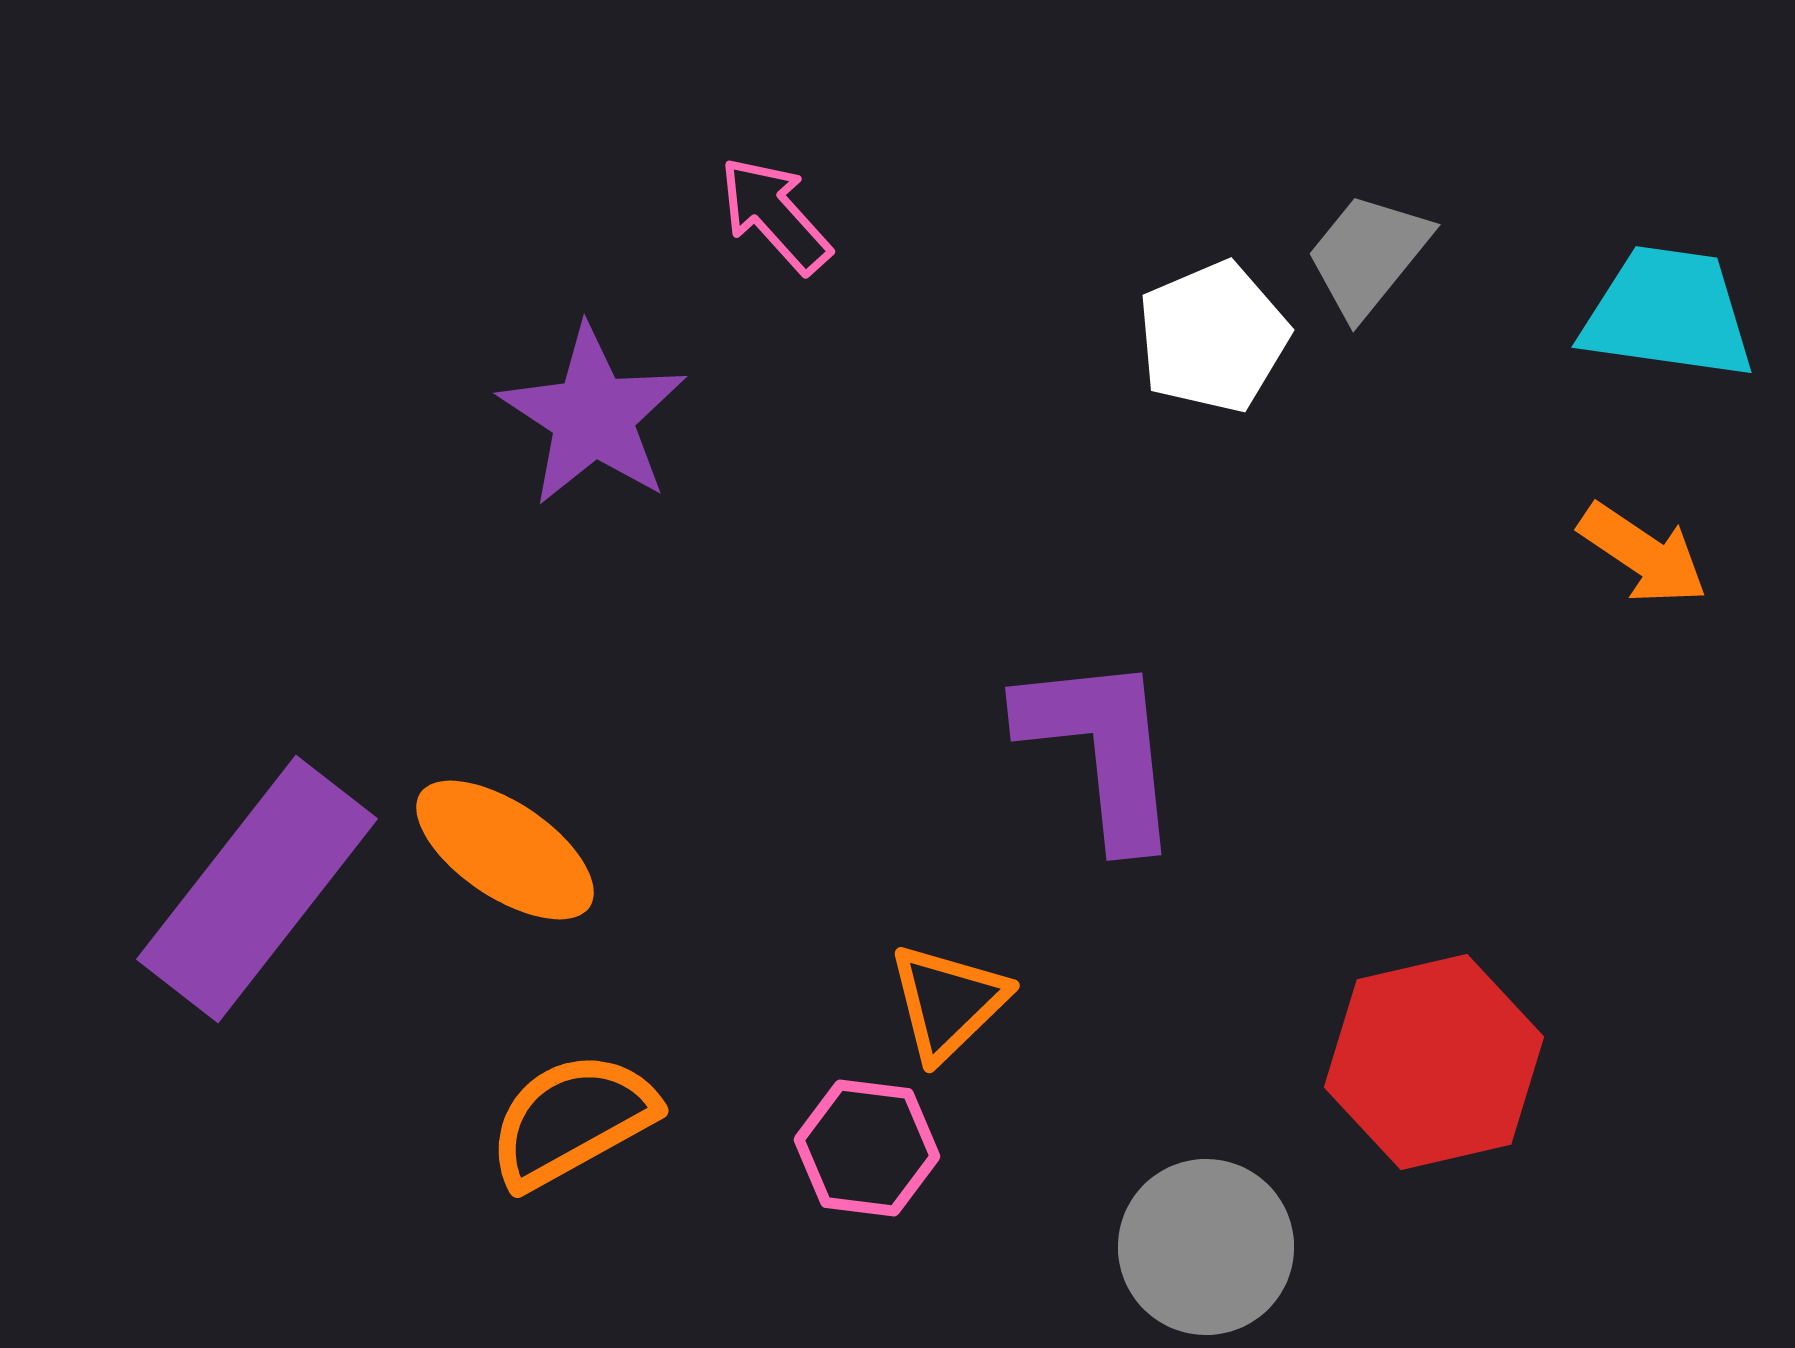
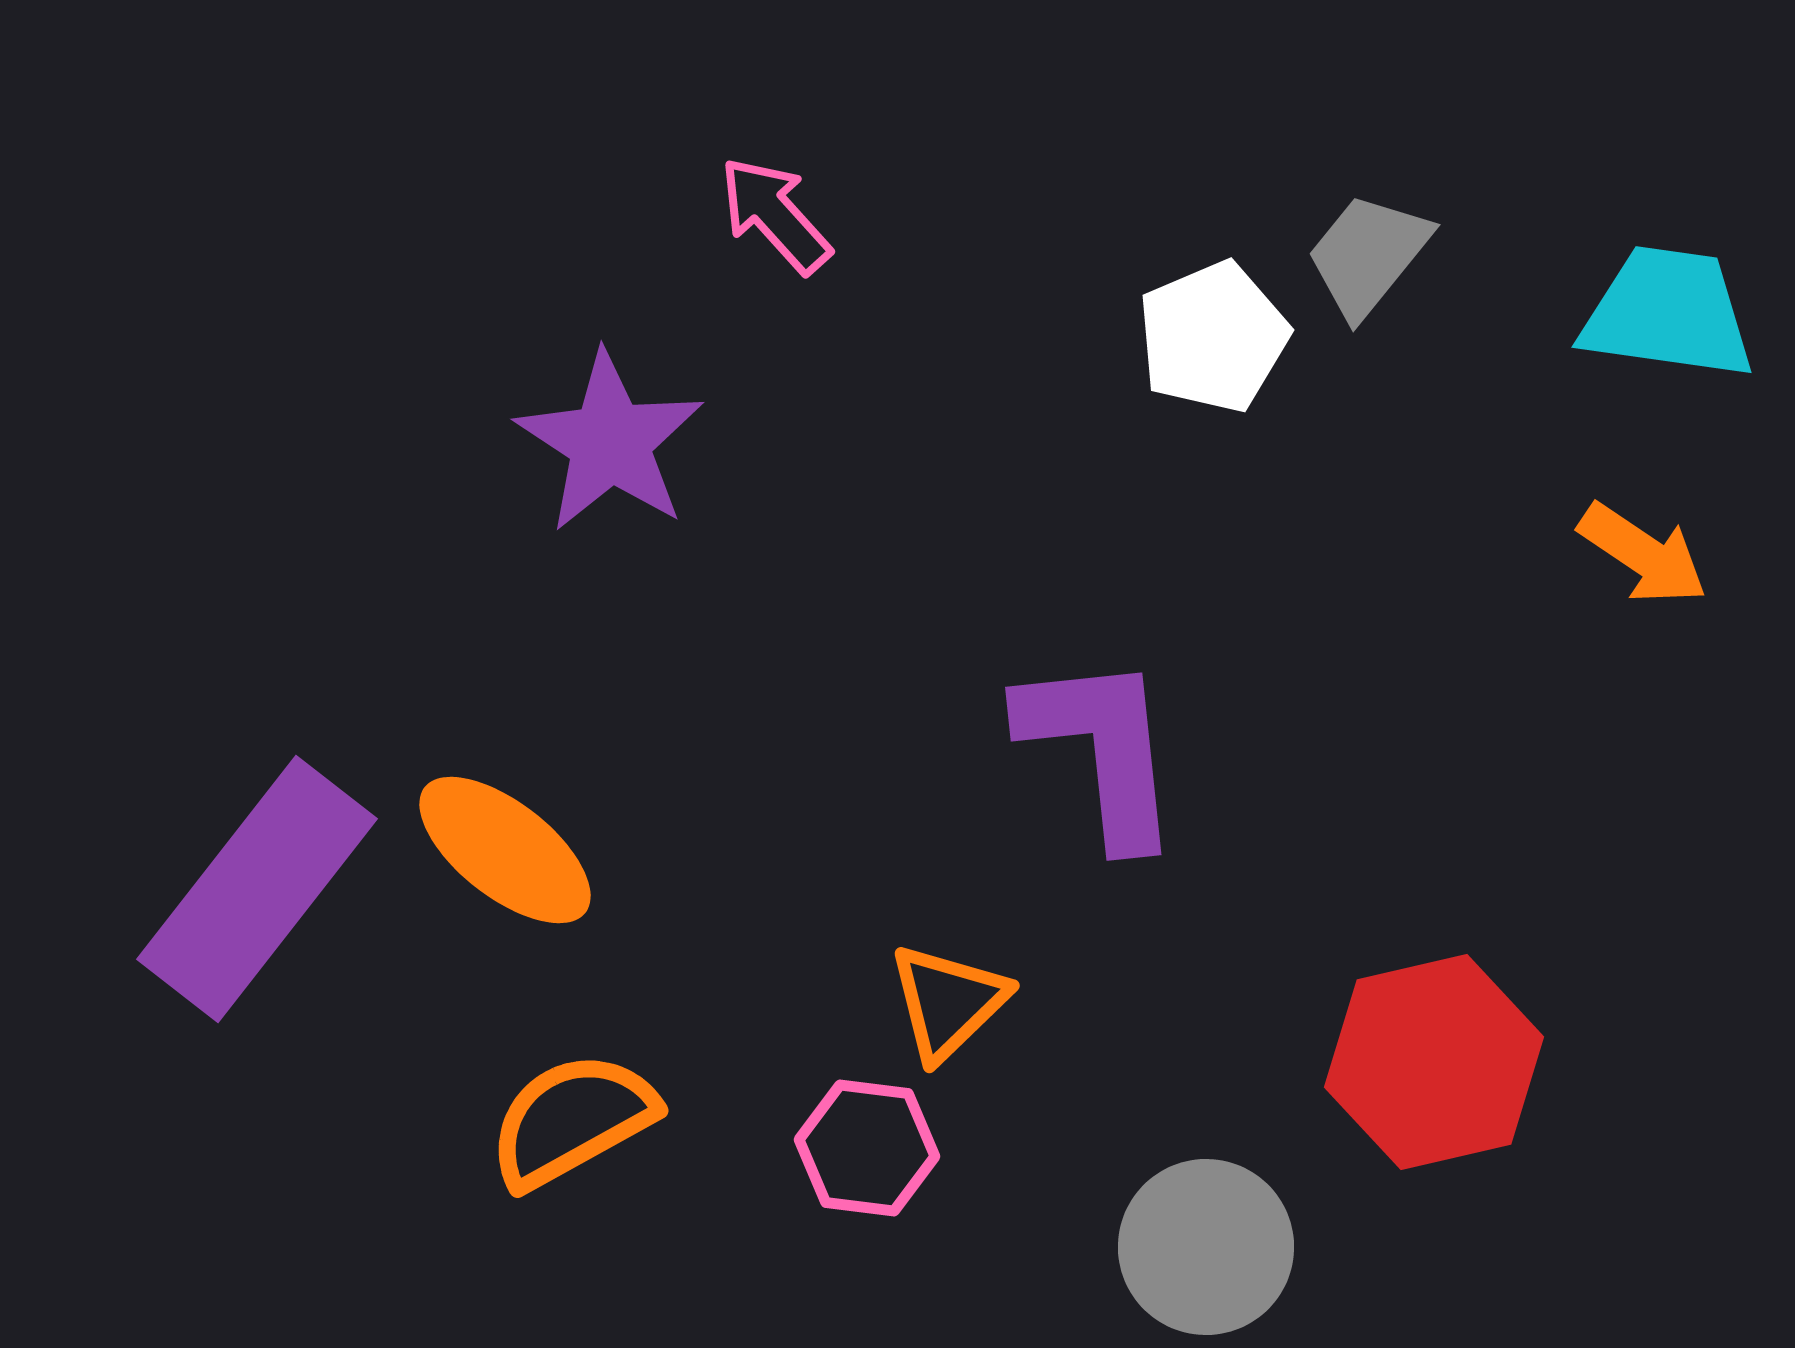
purple star: moved 17 px right, 26 px down
orange ellipse: rotated 4 degrees clockwise
